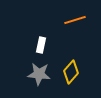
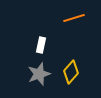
orange line: moved 1 px left, 2 px up
gray star: rotated 25 degrees counterclockwise
